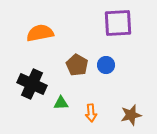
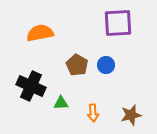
black cross: moved 1 px left, 2 px down
orange arrow: moved 2 px right
